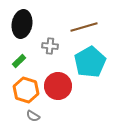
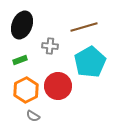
black ellipse: moved 1 px down; rotated 12 degrees clockwise
green rectangle: moved 1 px right, 1 px up; rotated 24 degrees clockwise
orange hexagon: rotated 15 degrees clockwise
